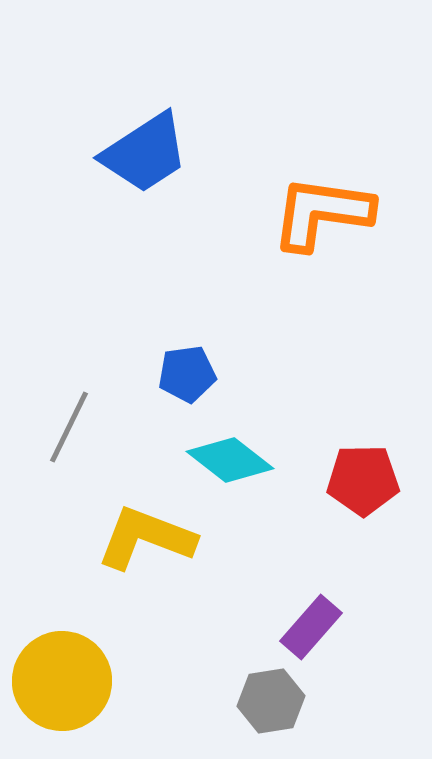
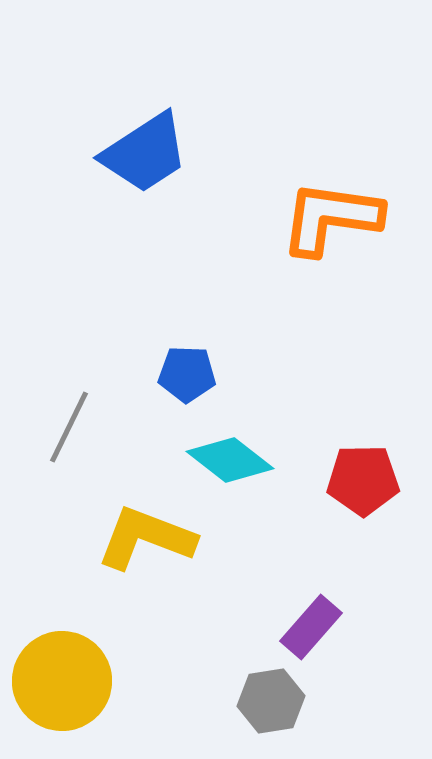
orange L-shape: moved 9 px right, 5 px down
blue pentagon: rotated 10 degrees clockwise
